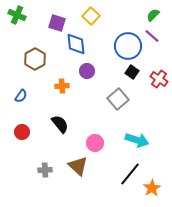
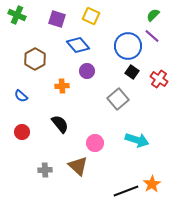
yellow square: rotated 18 degrees counterclockwise
purple square: moved 4 px up
blue diamond: moved 2 px right, 1 px down; rotated 35 degrees counterclockwise
blue semicircle: rotated 96 degrees clockwise
black line: moved 4 px left, 17 px down; rotated 30 degrees clockwise
orange star: moved 4 px up
